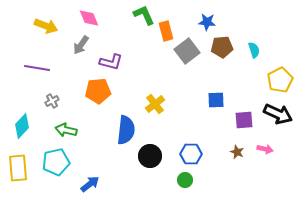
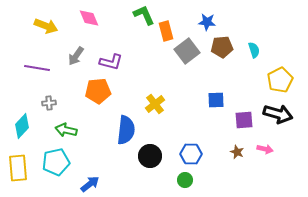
gray arrow: moved 5 px left, 11 px down
gray cross: moved 3 px left, 2 px down; rotated 24 degrees clockwise
black arrow: rotated 8 degrees counterclockwise
